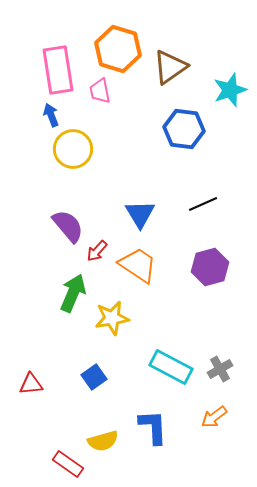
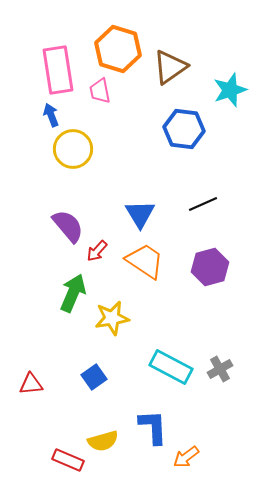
orange trapezoid: moved 7 px right, 4 px up
orange arrow: moved 28 px left, 40 px down
red rectangle: moved 4 px up; rotated 12 degrees counterclockwise
